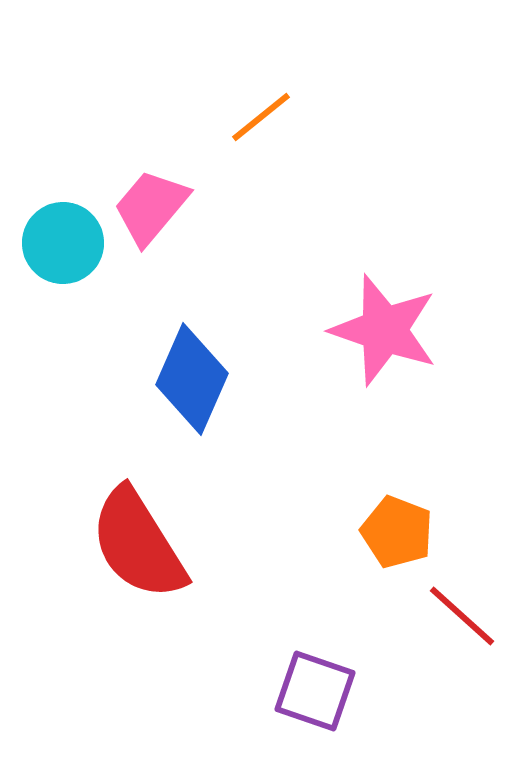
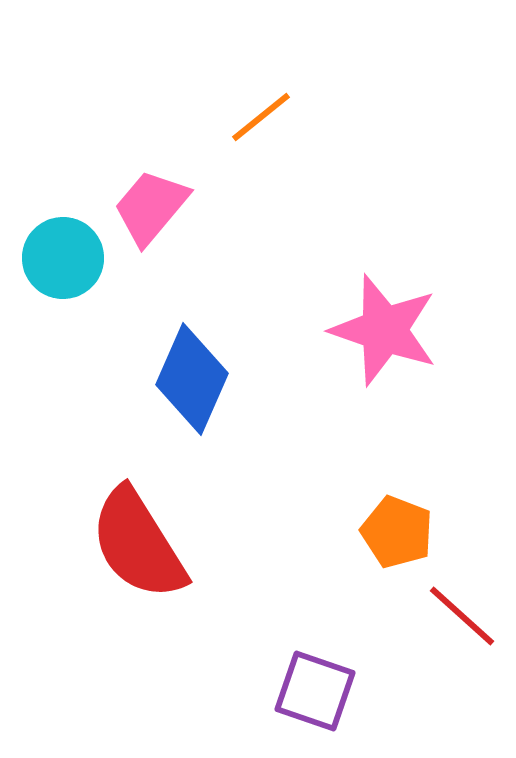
cyan circle: moved 15 px down
